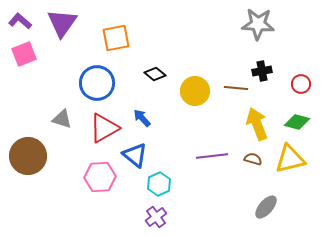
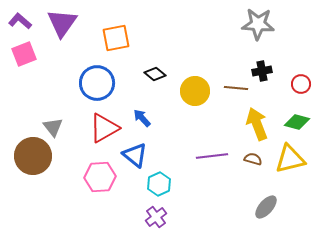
gray triangle: moved 9 px left, 8 px down; rotated 35 degrees clockwise
brown circle: moved 5 px right
